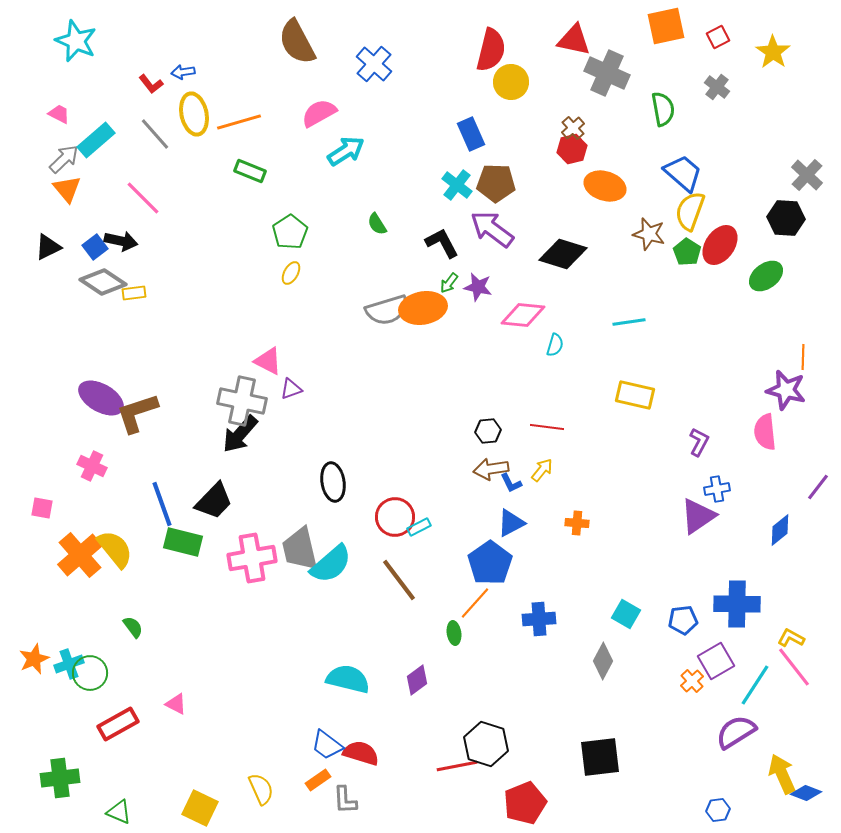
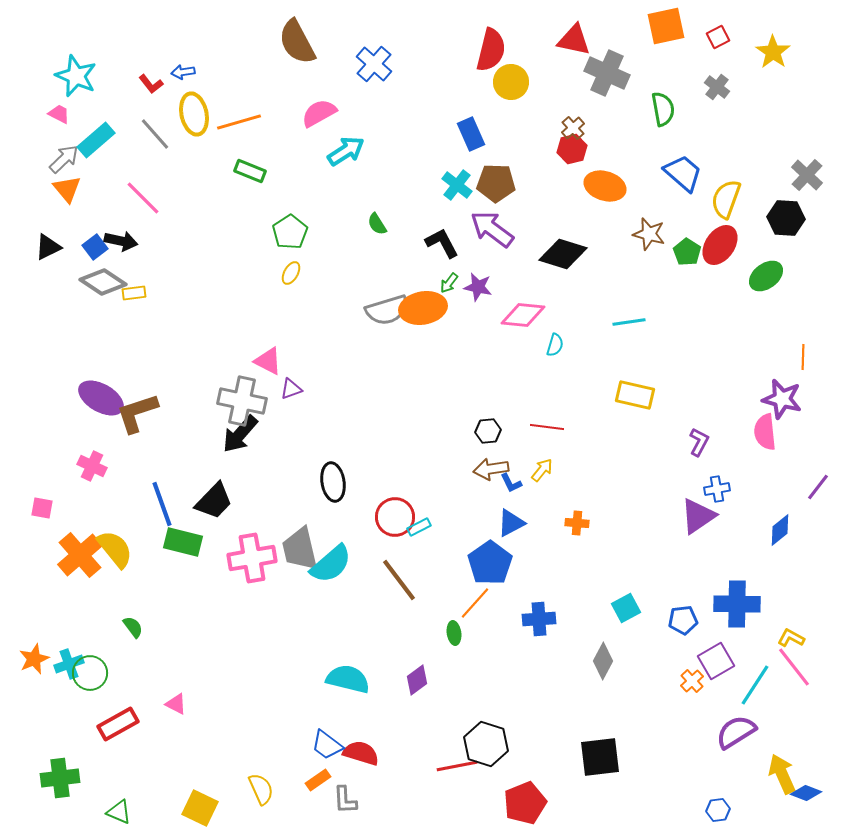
cyan star at (76, 41): moved 35 px down
yellow semicircle at (690, 211): moved 36 px right, 12 px up
purple star at (786, 390): moved 4 px left, 9 px down
cyan square at (626, 614): moved 6 px up; rotated 32 degrees clockwise
